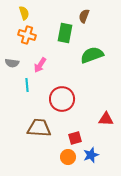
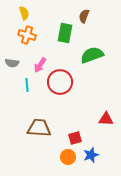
red circle: moved 2 px left, 17 px up
